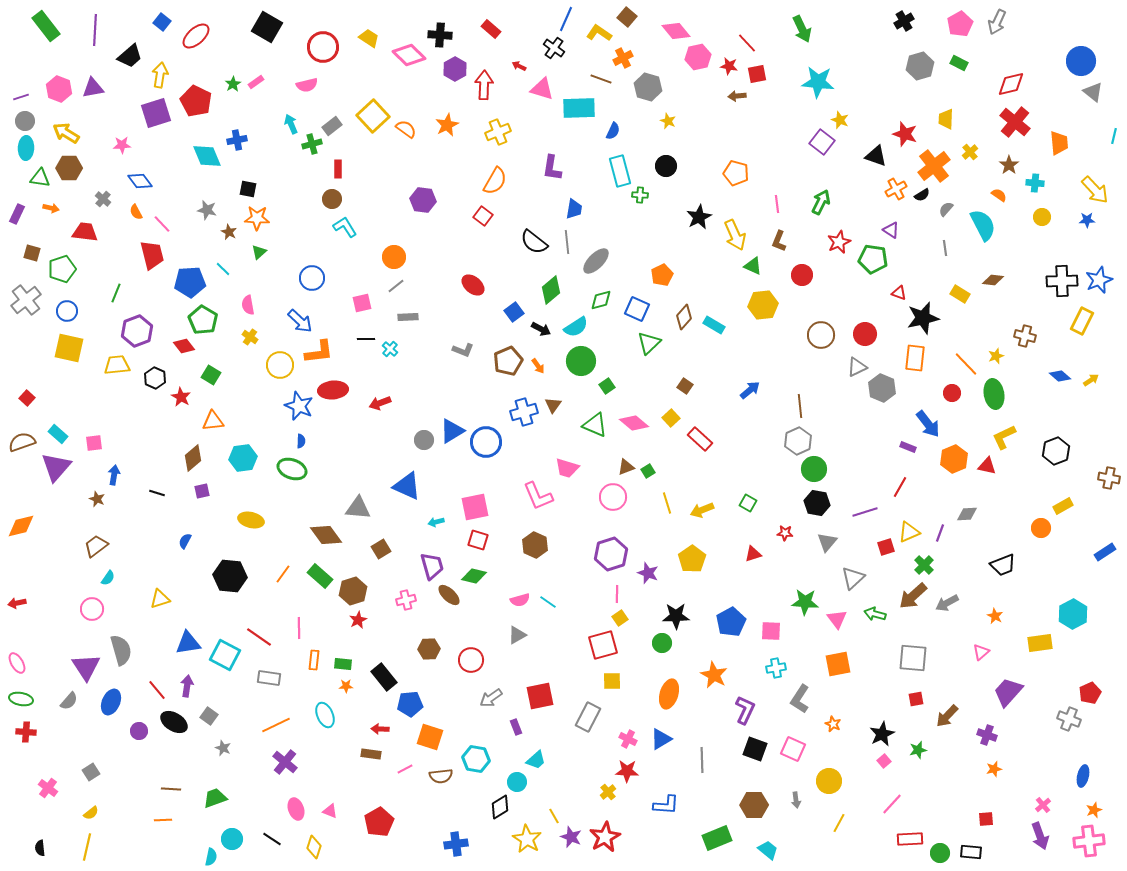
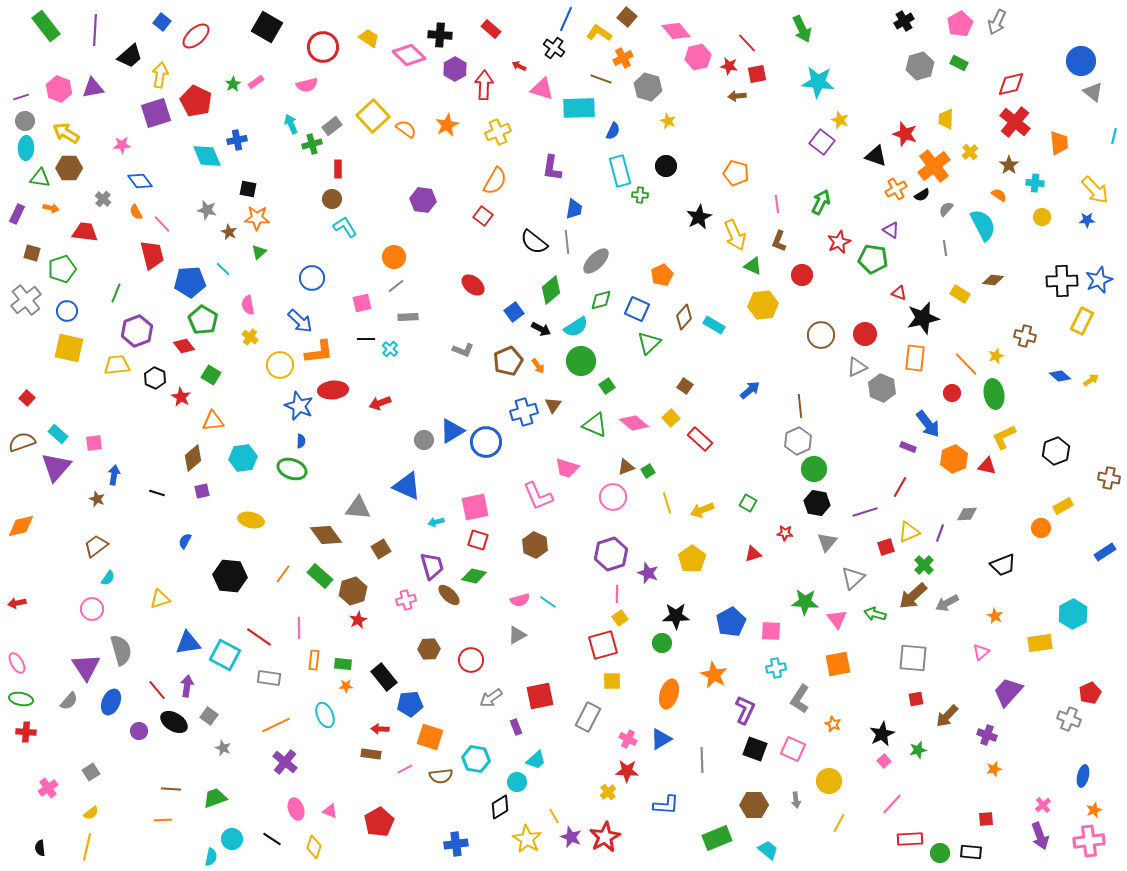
pink cross at (48, 788): rotated 18 degrees clockwise
